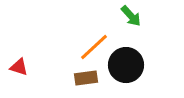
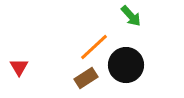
red triangle: rotated 42 degrees clockwise
brown rectangle: rotated 25 degrees counterclockwise
